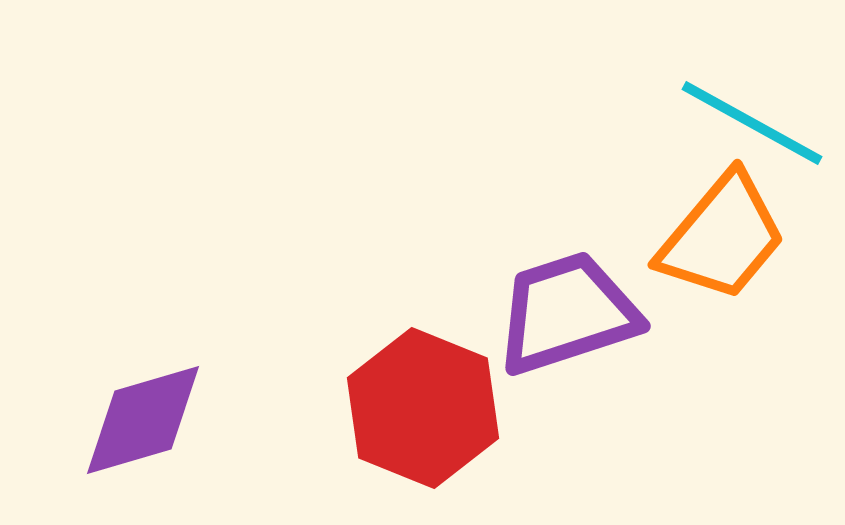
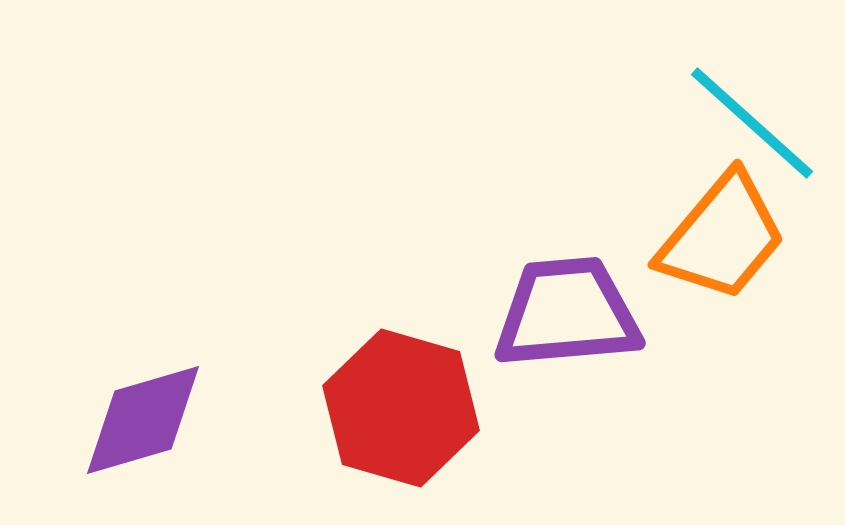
cyan line: rotated 13 degrees clockwise
purple trapezoid: rotated 13 degrees clockwise
red hexagon: moved 22 px left; rotated 6 degrees counterclockwise
